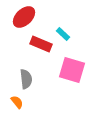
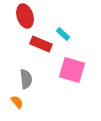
red ellipse: moved 1 px right, 1 px up; rotated 65 degrees counterclockwise
